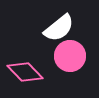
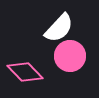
white semicircle: rotated 8 degrees counterclockwise
